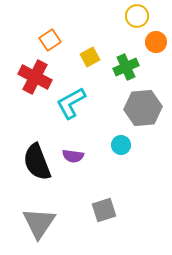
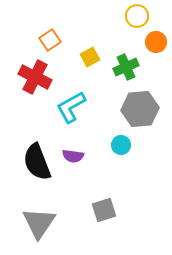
cyan L-shape: moved 4 px down
gray hexagon: moved 3 px left, 1 px down
